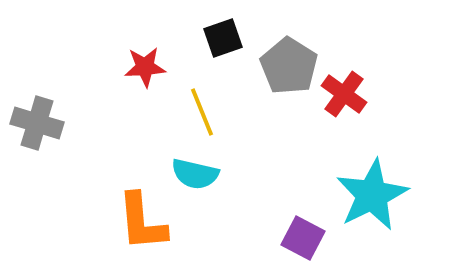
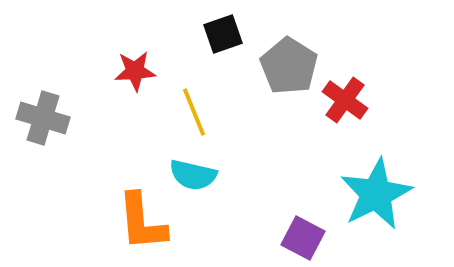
black square: moved 4 px up
red star: moved 10 px left, 4 px down
red cross: moved 1 px right, 6 px down
yellow line: moved 8 px left
gray cross: moved 6 px right, 5 px up
cyan semicircle: moved 2 px left, 1 px down
cyan star: moved 4 px right, 1 px up
